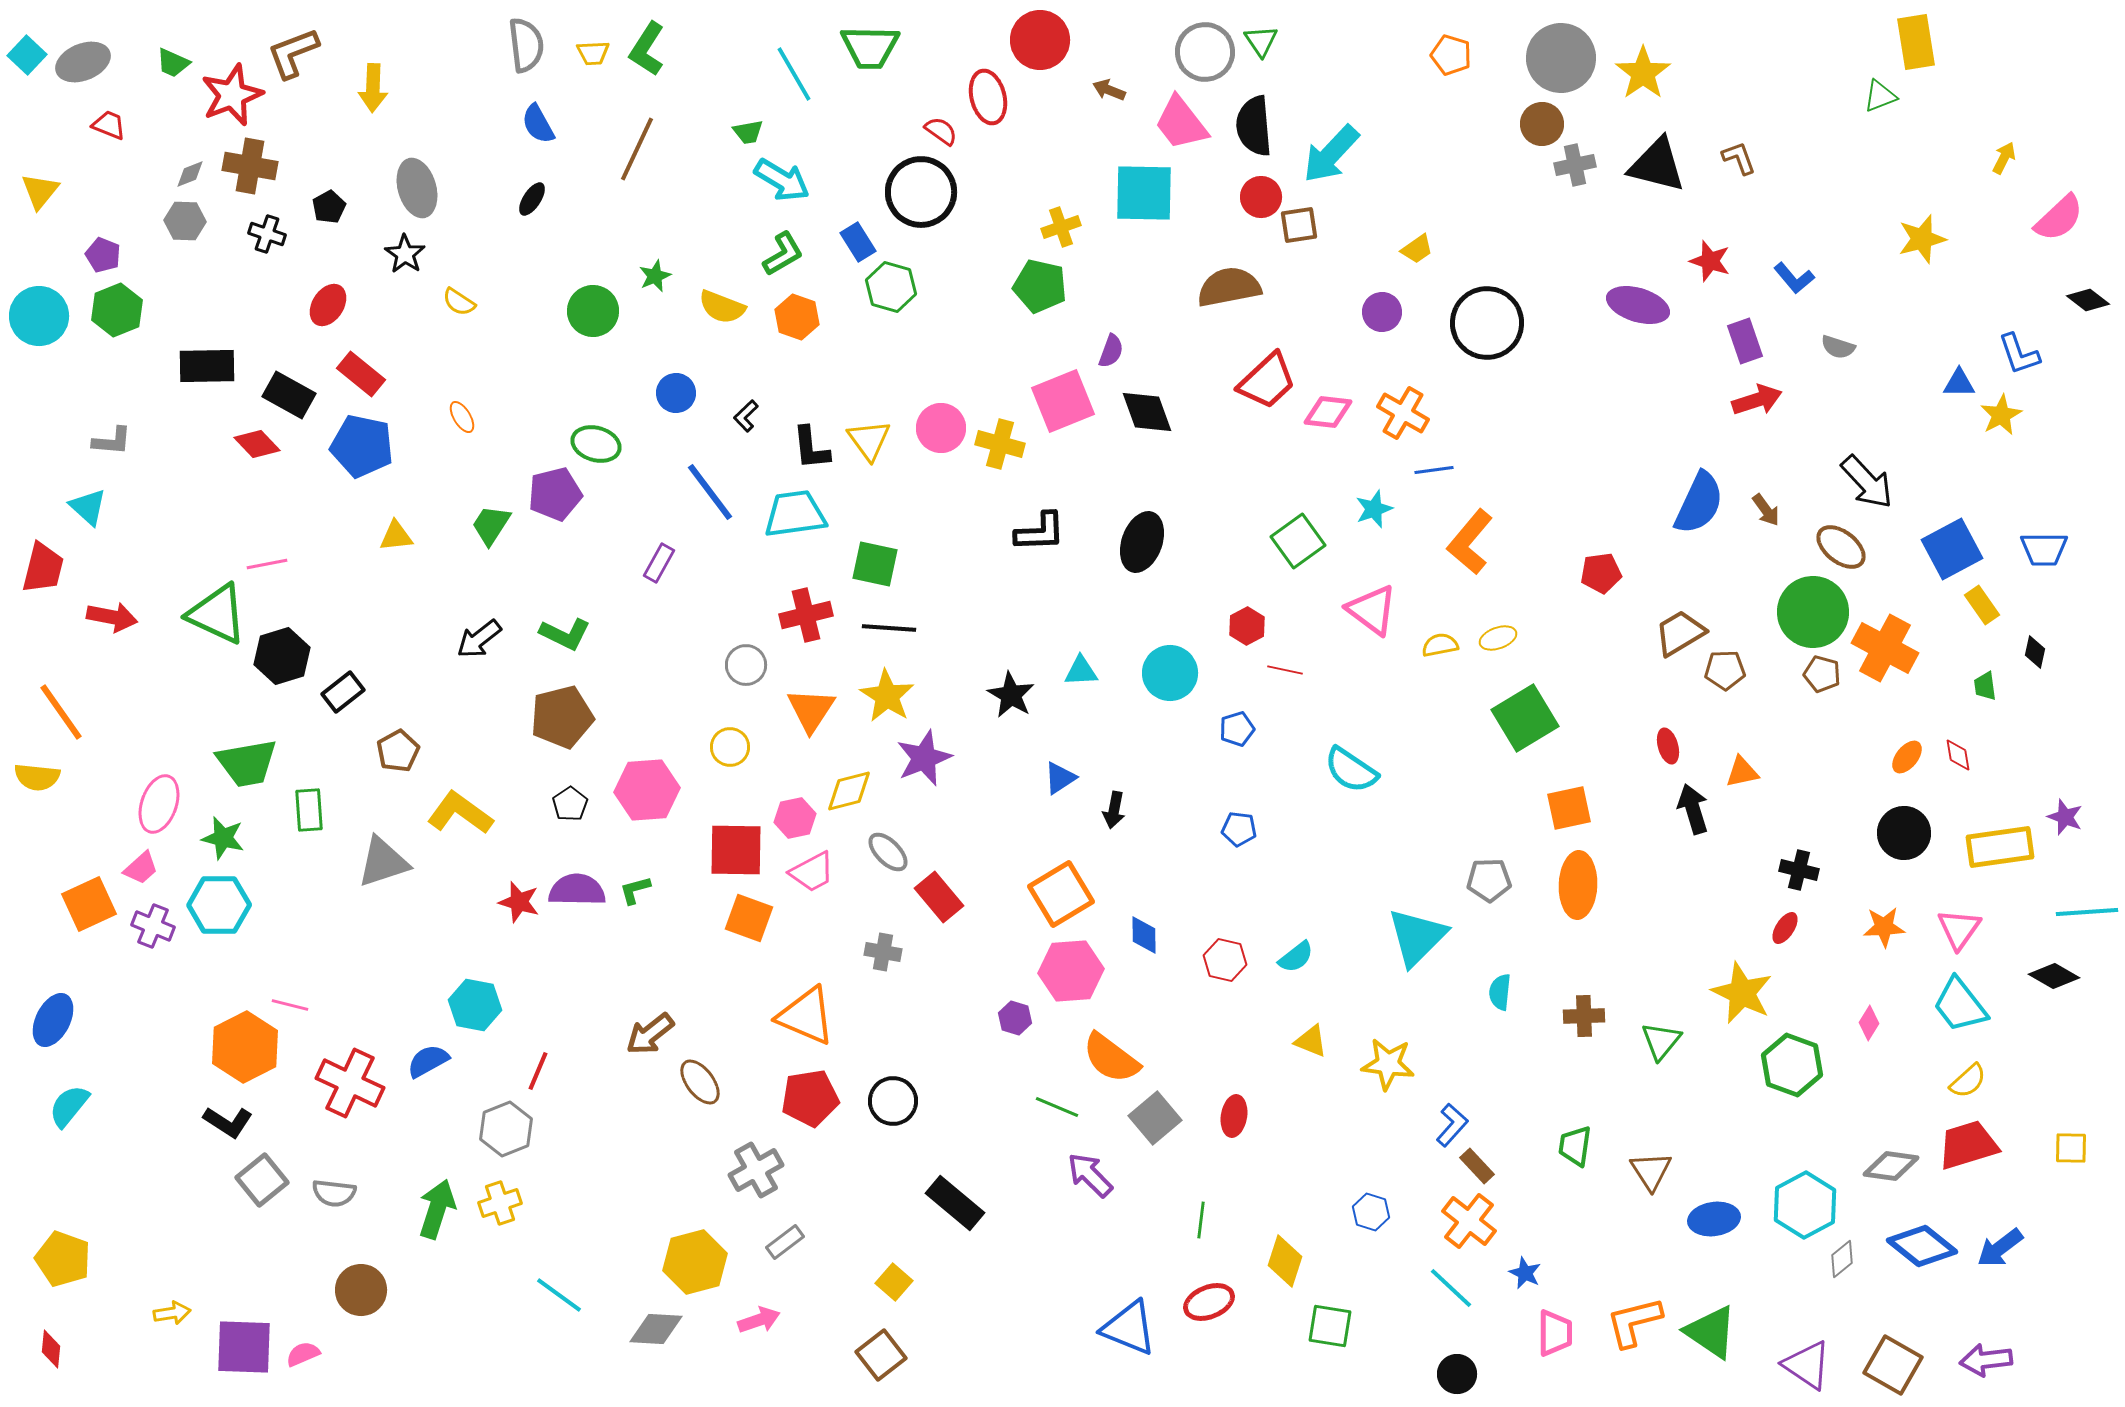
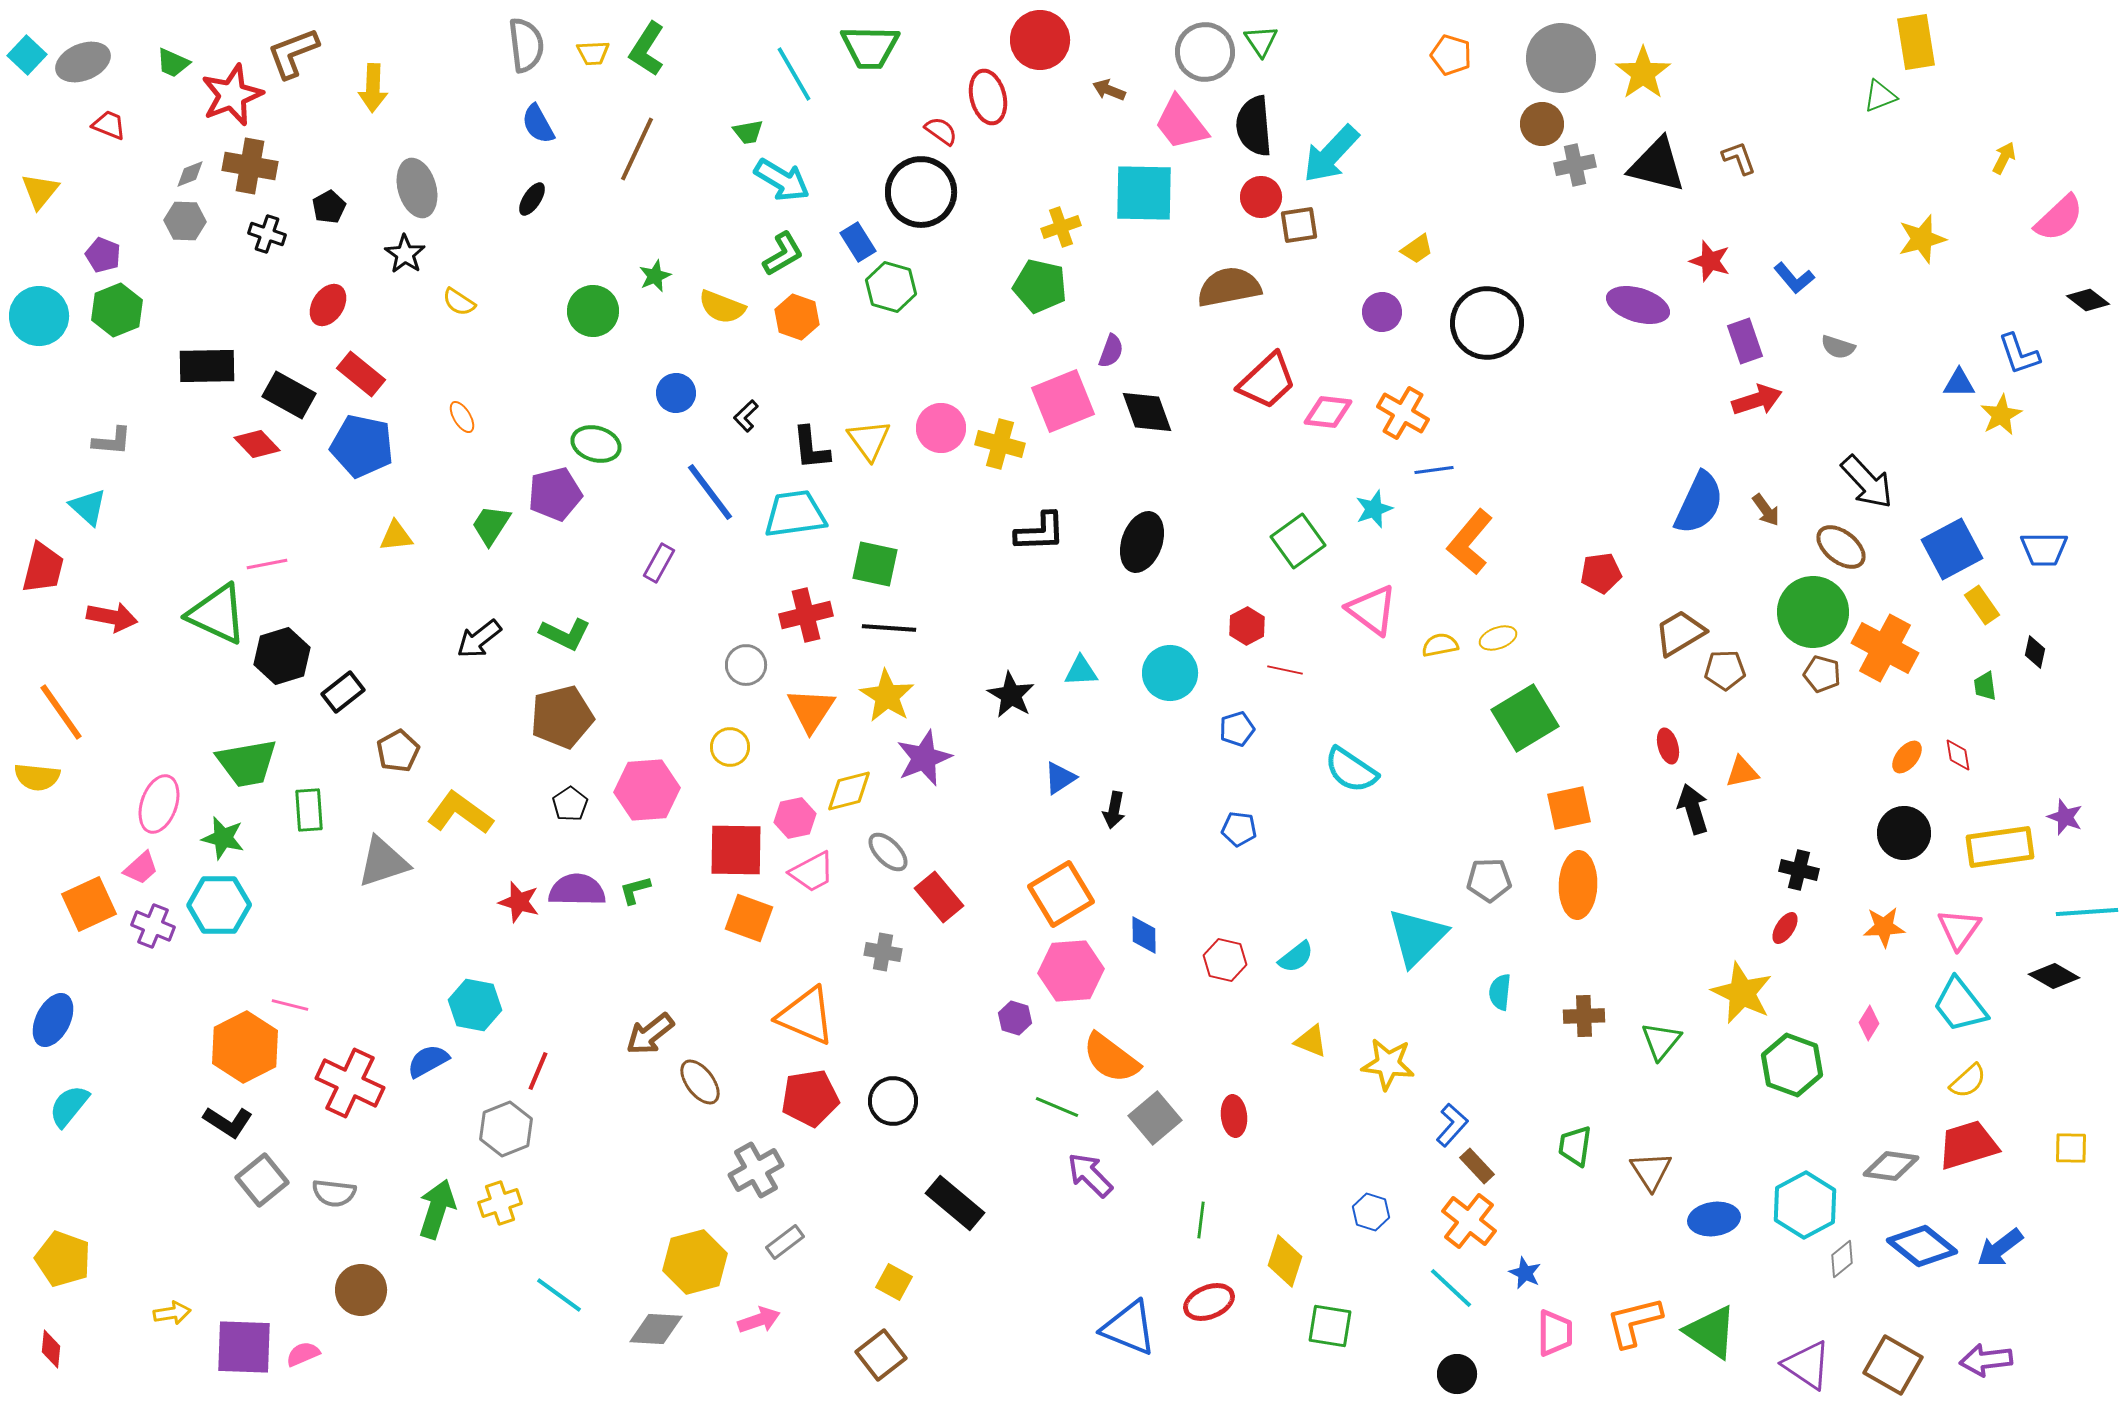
red ellipse at (1234, 1116): rotated 15 degrees counterclockwise
yellow square at (894, 1282): rotated 12 degrees counterclockwise
